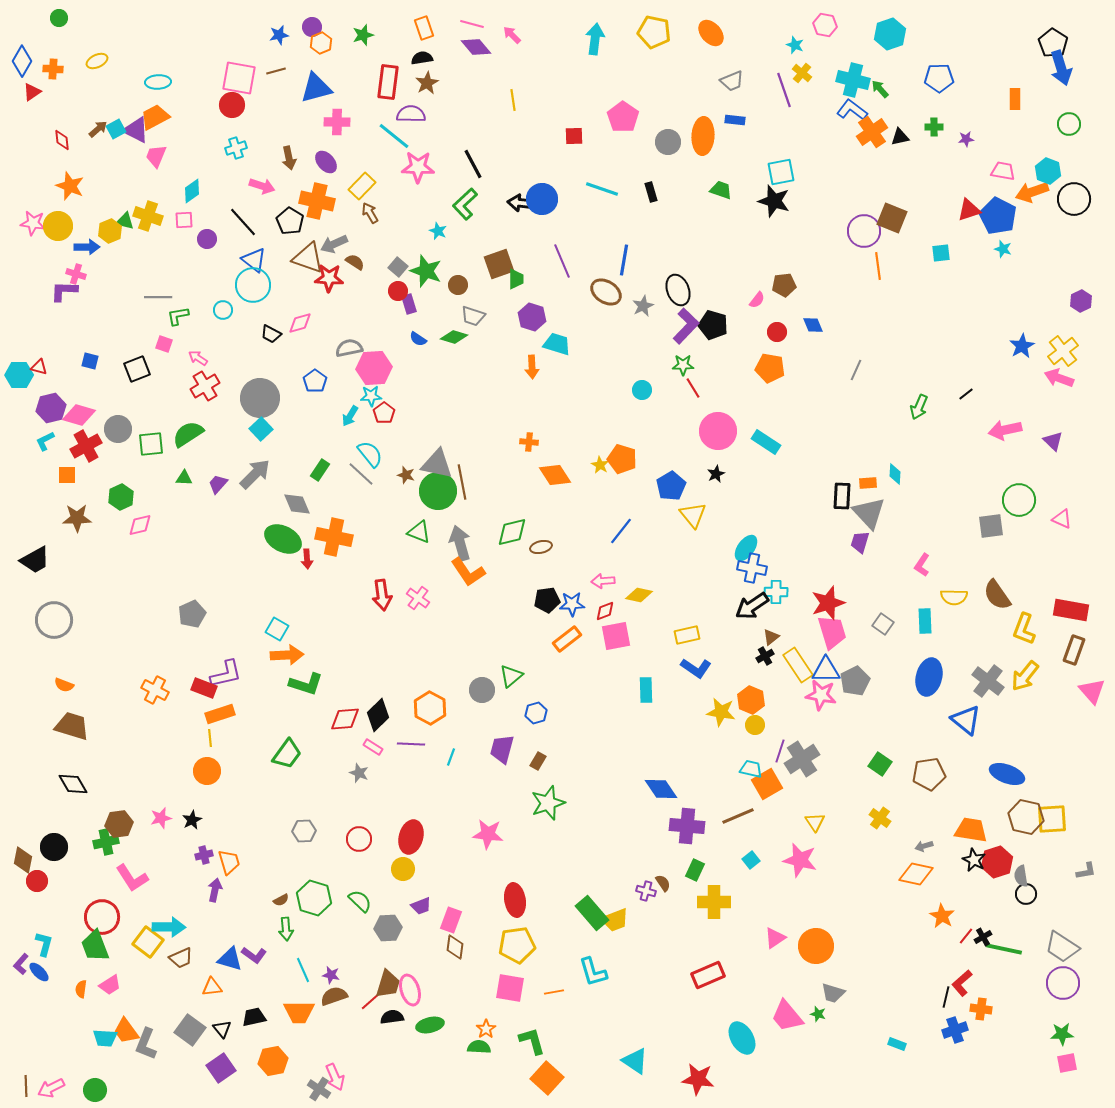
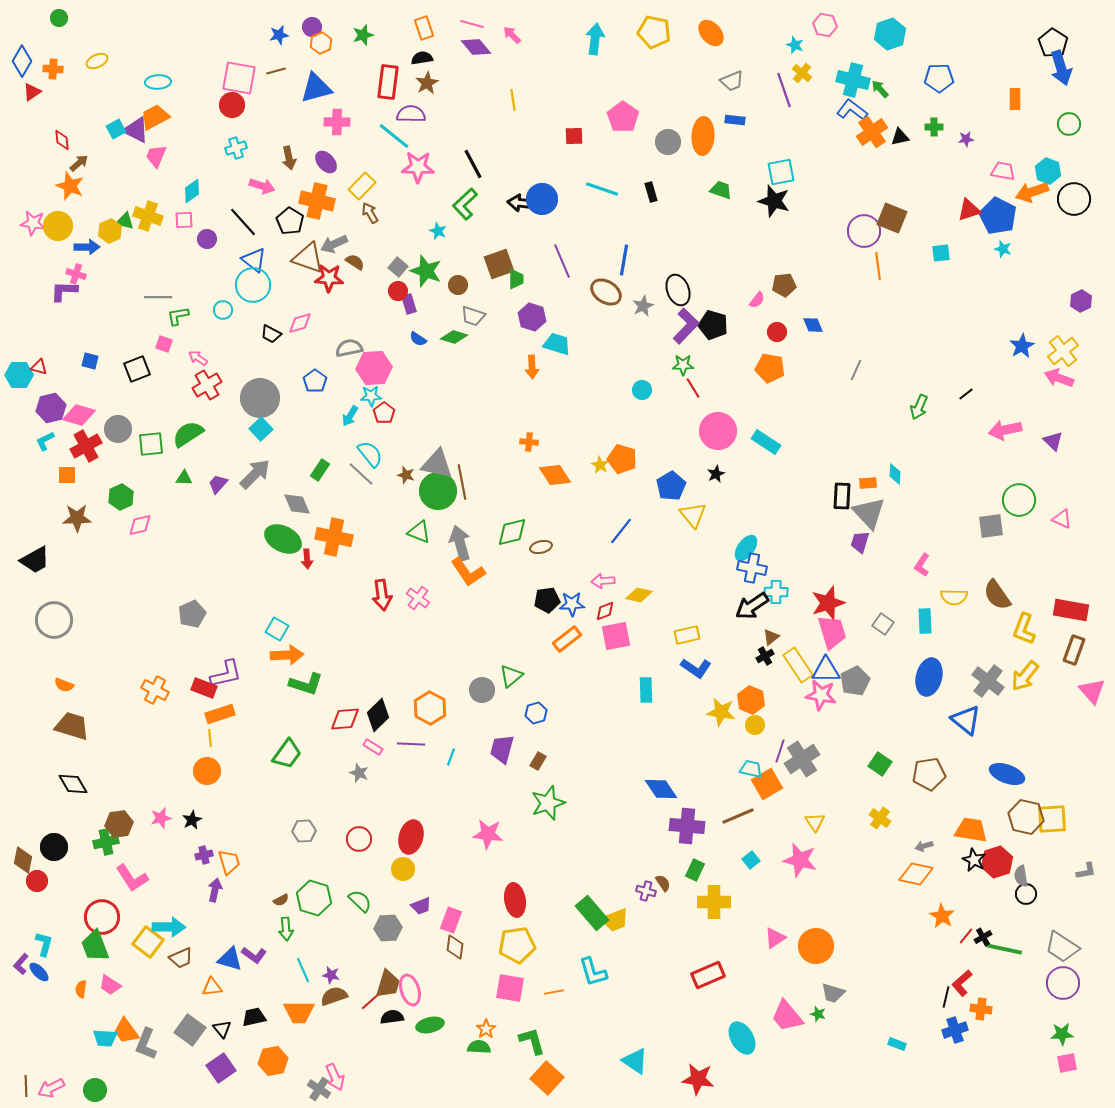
brown arrow at (98, 129): moved 19 px left, 34 px down
red cross at (205, 386): moved 2 px right, 1 px up
pink trapezoid at (110, 985): rotated 65 degrees clockwise
